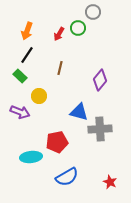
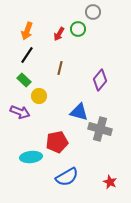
green circle: moved 1 px down
green rectangle: moved 4 px right, 4 px down
gray cross: rotated 20 degrees clockwise
